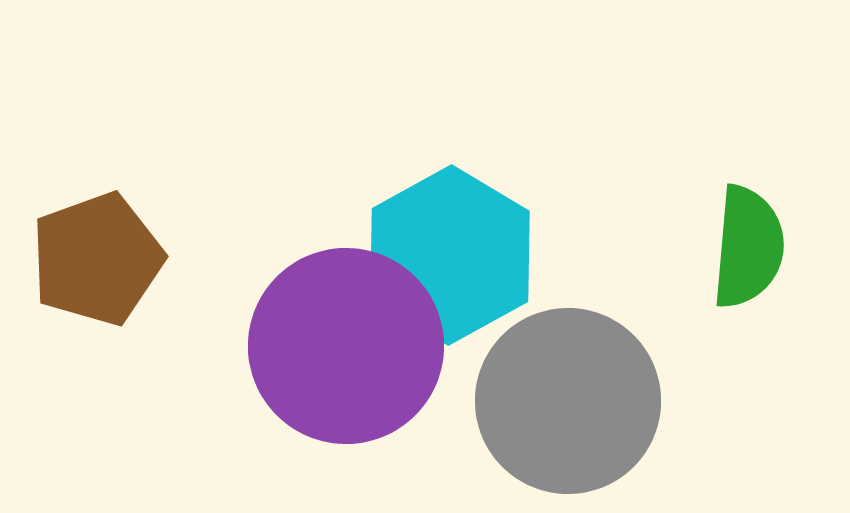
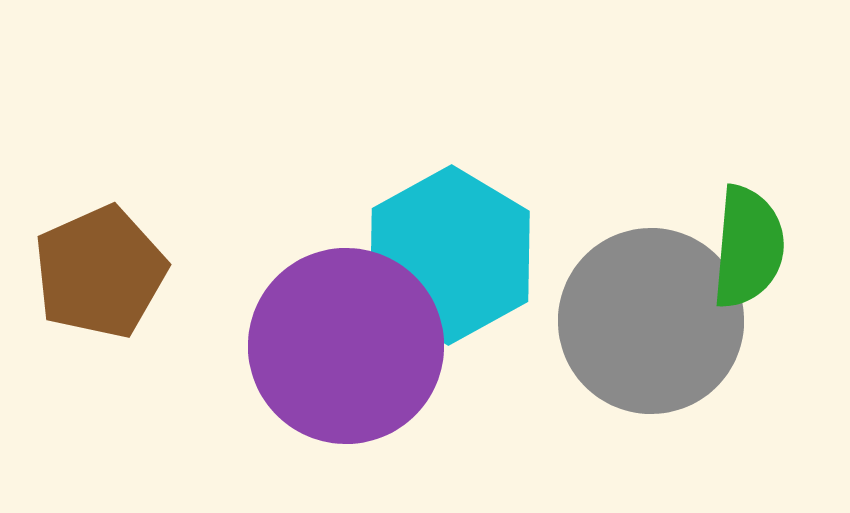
brown pentagon: moved 3 px right, 13 px down; rotated 4 degrees counterclockwise
gray circle: moved 83 px right, 80 px up
